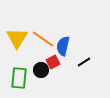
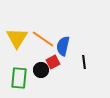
black line: rotated 64 degrees counterclockwise
